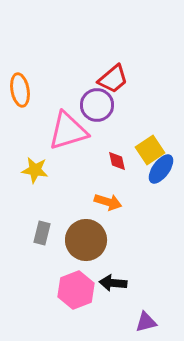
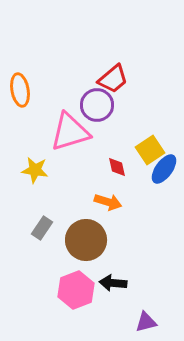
pink triangle: moved 2 px right, 1 px down
red diamond: moved 6 px down
blue ellipse: moved 3 px right
gray rectangle: moved 5 px up; rotated 20 degrees clockwise
